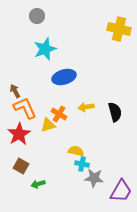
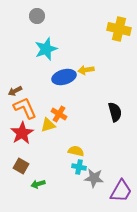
cyan star: moved 1 px right
brown arrow: rotated 88 degrees counterclockwise
yellow arrow: moved 37 px up
red star: moved 3 px right, 1 px up
cyan cross: moved 3 px left, 3 px down
